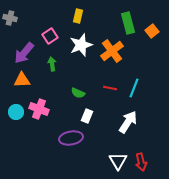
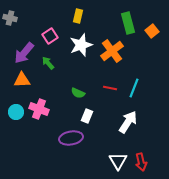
green arrow: moved 4 px left, 1 px up; rotated 32 degrees counterclockwise
